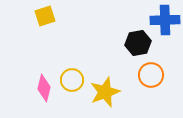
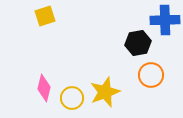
yellow circle: moved 18 px down
